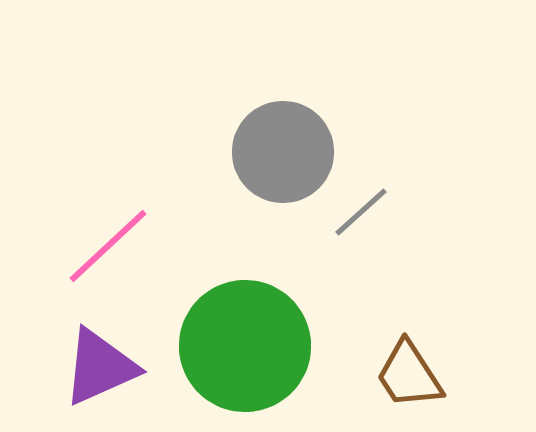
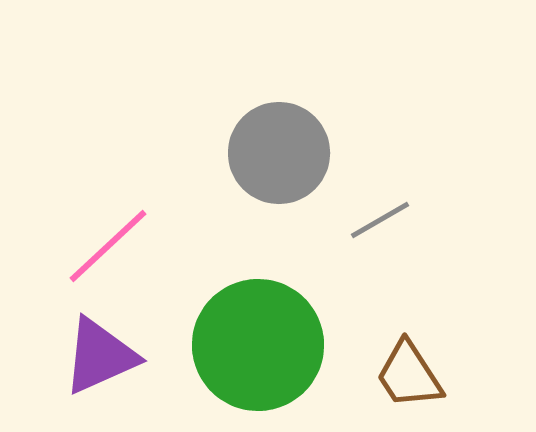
gray circle: moved 4 px left, 1 px down
gray line: moved 19 px right, 8 px down; rotated 12 degrees clockwise
green circle: moved 13 px right, 1 px up
purple triangle: moved 11 px up
